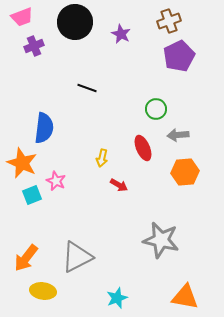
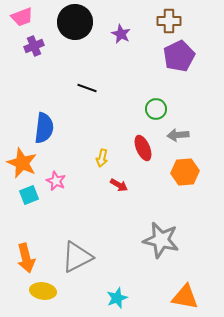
brown cross: rotated 20 degrees clockwise
cyan square: moved 3 px left
orange arrow: rotated 52 degrees counterclockwise
